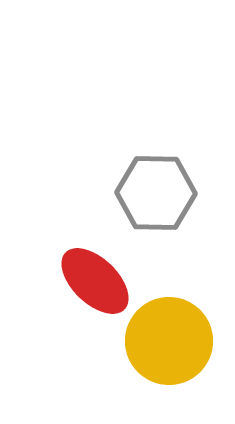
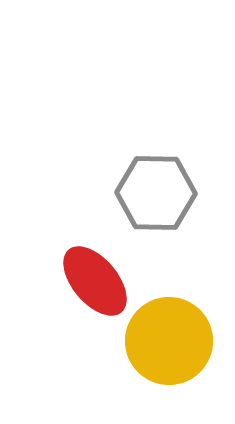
red ellipse: rotated 6 degrees clockwise
